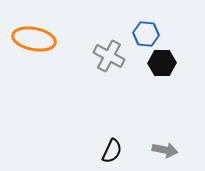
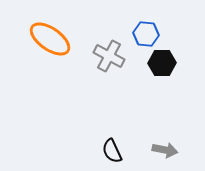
orange ellipse: moved 16 px right; rotated 24 degrees clockwise
black semicircle: rotated 130 degrees clockwise
